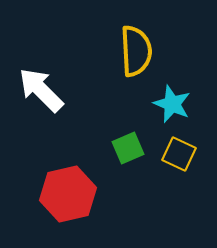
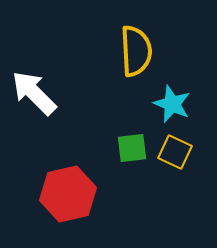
white arrow: moved 7 px left, 3 px down
green square: moved 4 px right; rotated 16 degrees clockwise
yellow square: moved 4 px left, 2 px up
